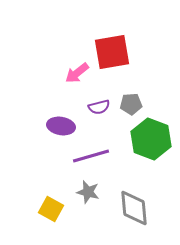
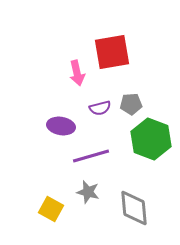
pink arrow: rotated 65 degrees counterclockwise
purple semicircle: moved 1 px right, 1 px down
